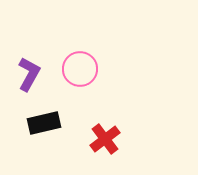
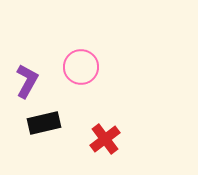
pink circle: moved 1 px right, 2 px up
purple L-shape: moved 2 px left, 7 px down
